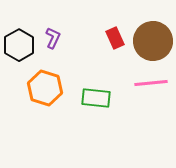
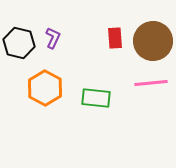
red rectangle: rotated 20 degrees clockwise
black hexagon: moved 2 px up; rotated 16 degrees counterclockwise
orange hexagon: rotated 12 degrees clockwise
